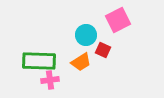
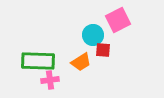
cyan circle: moved 7 px right
red square: rotated 21 degrees counterclockwise
green rectangle: moved 1 px left
